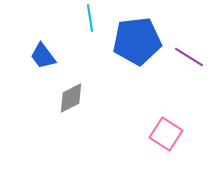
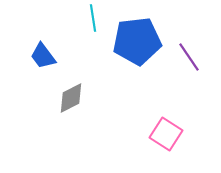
cyan line: moved 3 px right
purple line: rotated 24 degrees clockwise
